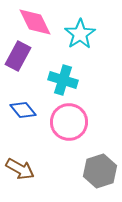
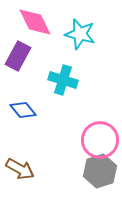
cyan star: rotated 24 degrees counterclockwise
pink circle: moved 31 px right, 18 px down
